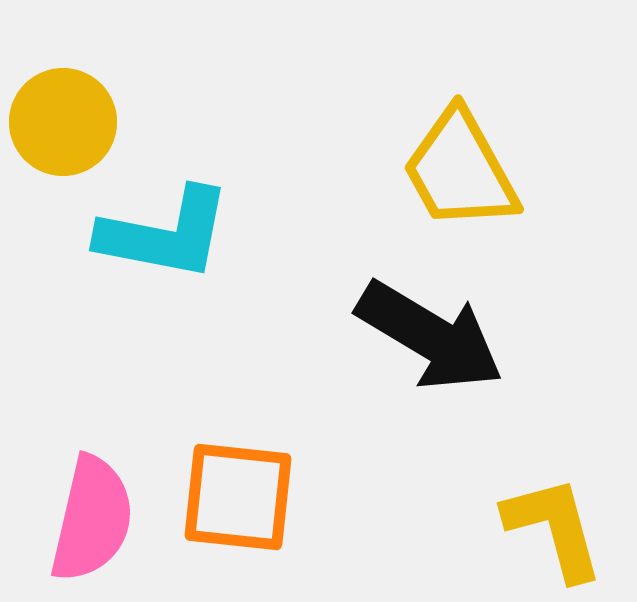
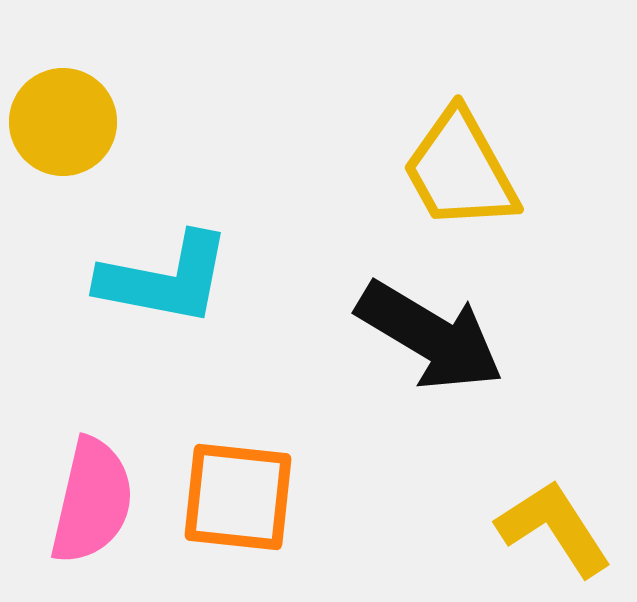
cyan L-shape: moved 45 px down
pink semicircle: moved 18 px up
yellow L-shape: rotated 18 degrees counterclockwise
